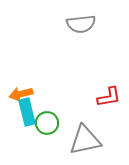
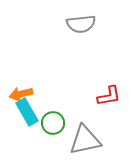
red L-shape: moved 1 px up
cyan rectangle: rotated 16 degrees counterclockwise
green circle: moved 6 px right
